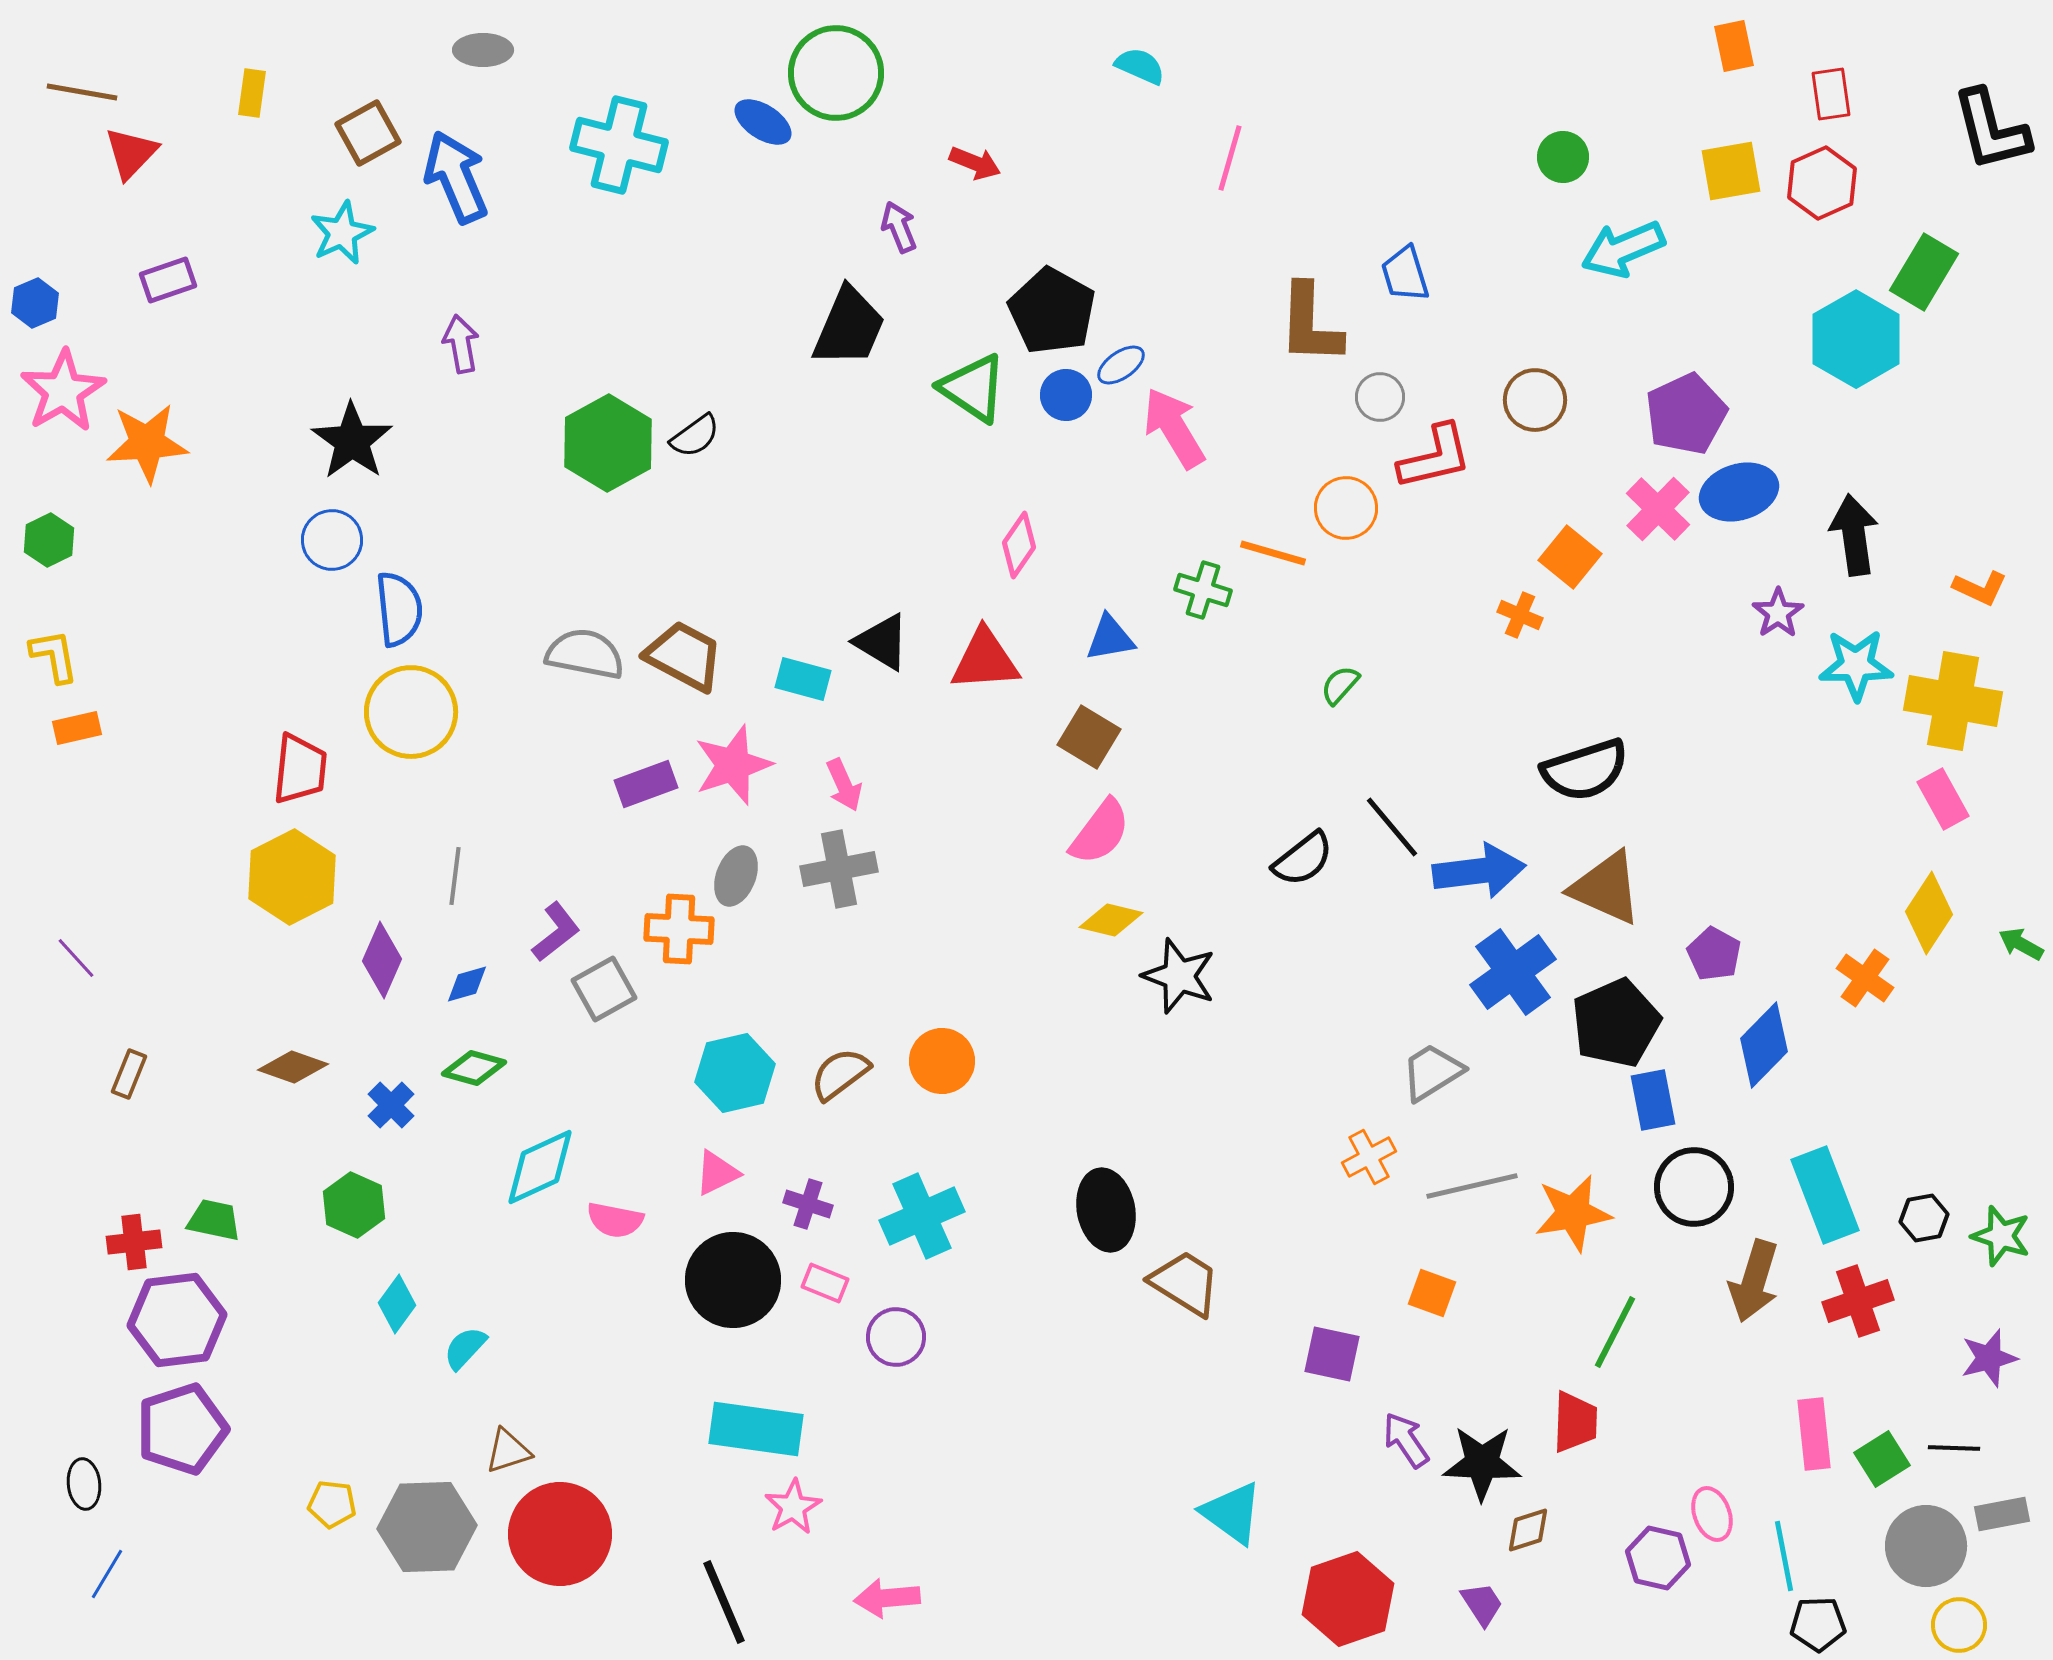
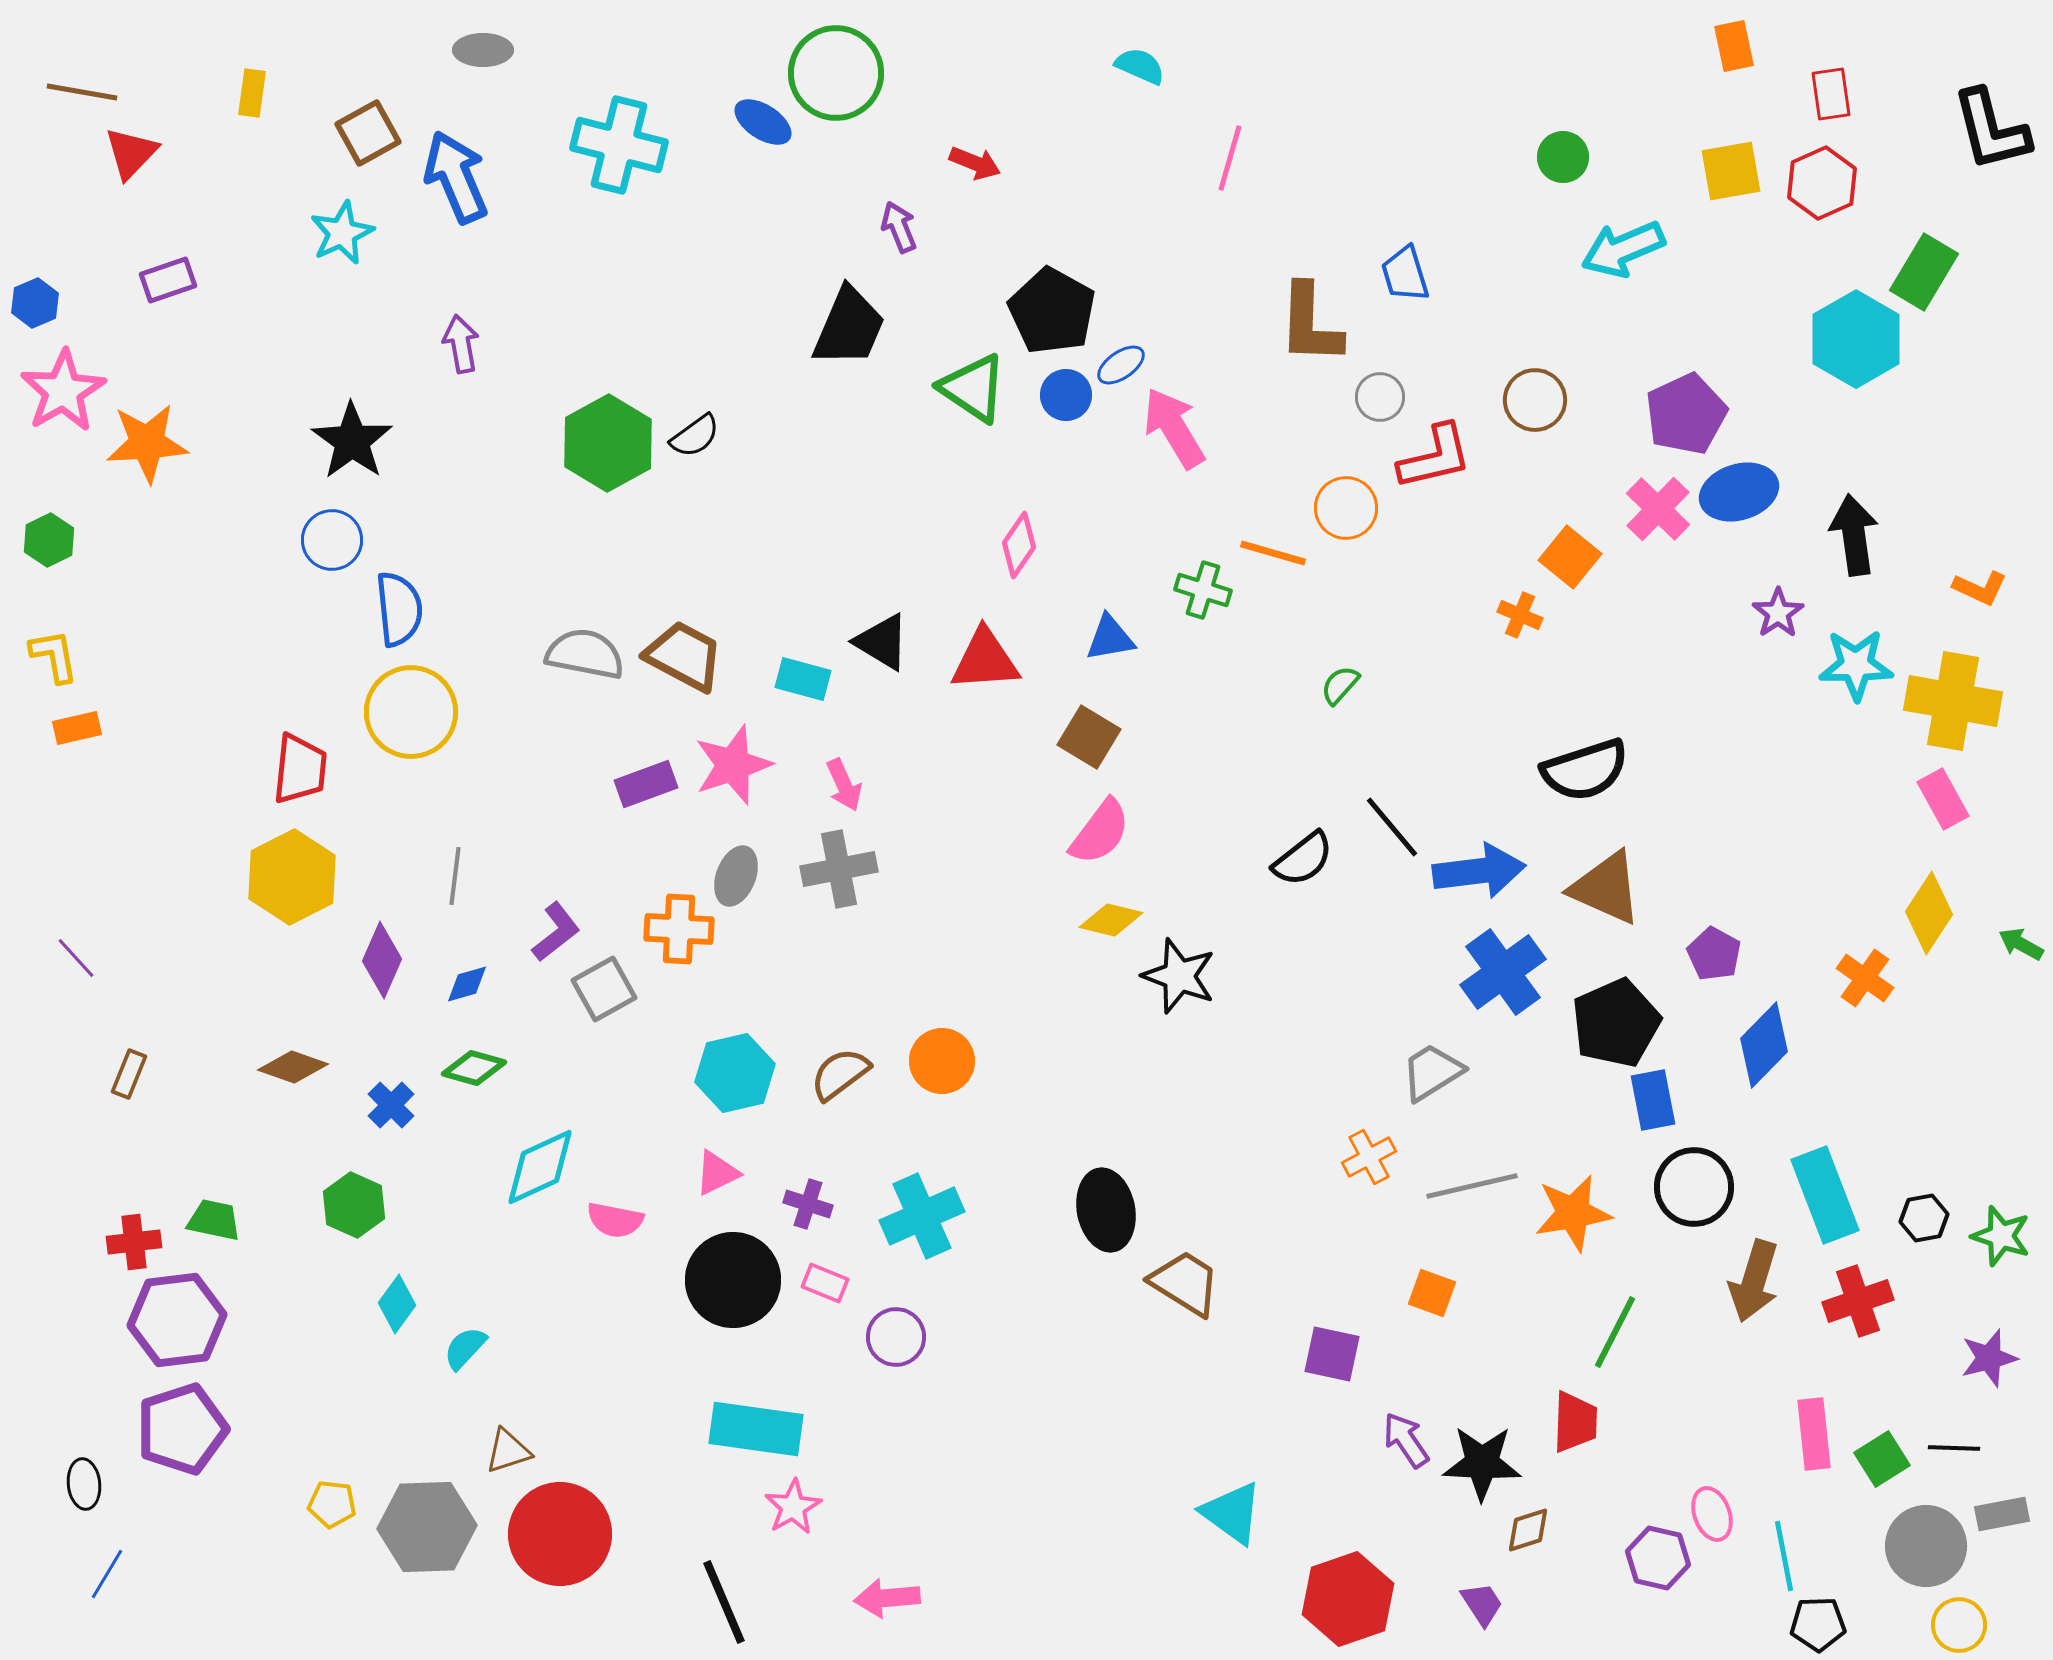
blue cross at (1513, 972): moved 10 px left
